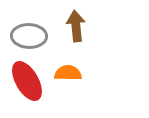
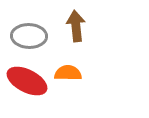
red ellipse: rotated 33 degrees counterclockwise
